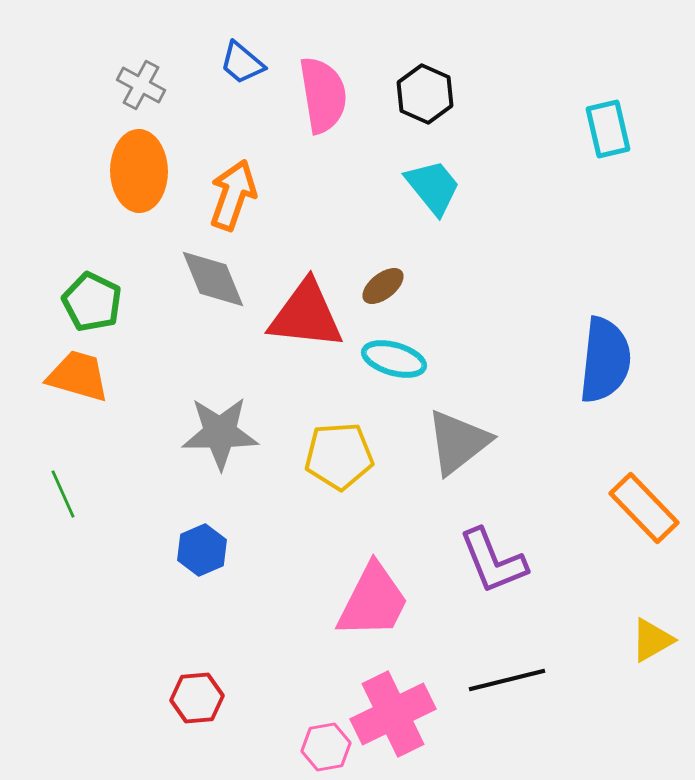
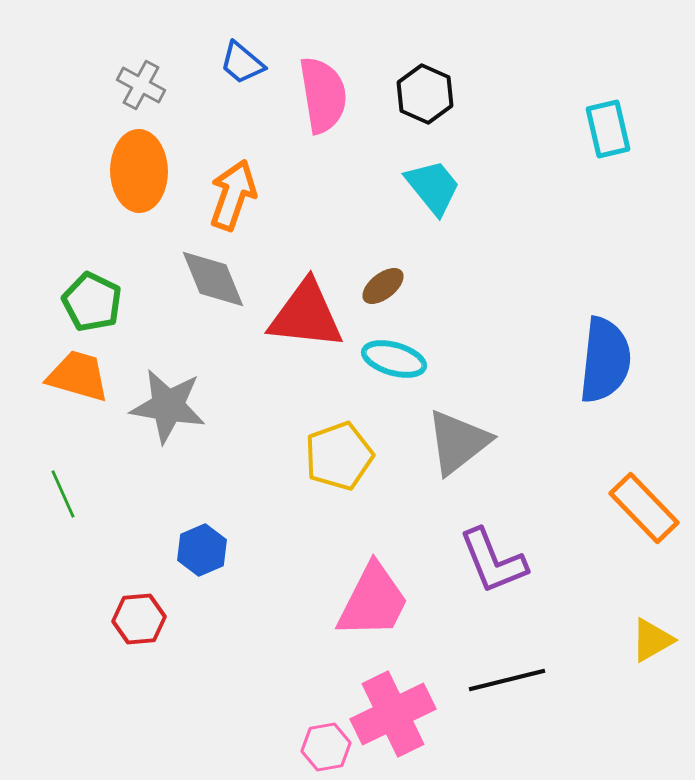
gray star: moved 52 px left, 27 px up; rotated 10 degrees clockwise
yellow pentagon: rotated 16 degrees counterclockwise
red hexagon: moved 58 px left, 79 px up
